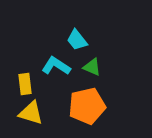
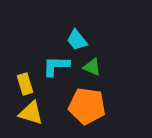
cyan L-shape: rotated 32 degrees counterclockwise
yellow rectangle: rotated 10 degrees counterclockwise
orange pentagon: rotated 21 degrees clockwise
